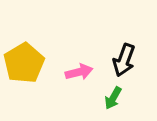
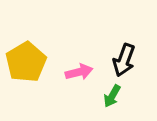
yellow pentagon: moved 2 px right, 1 px up
green arrow: moved 1 px left, 2 px up
